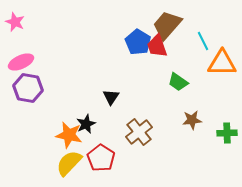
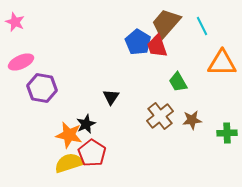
brown trapezoid: moved 1 px left, 2 px up
cyan line: moved 1 px left, 15 px up
green trapezoid: rotated 25 degrees clockwise
purple hexagon: moved 14 px right
brown cross: moved 21 px right, 16 px up
red pentagon: moved 9 px left, 5 px up
yellow semicircle: rotated 28 degrees clockwise
